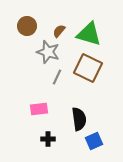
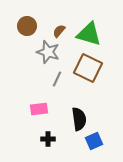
gray line: moved 2 px down
